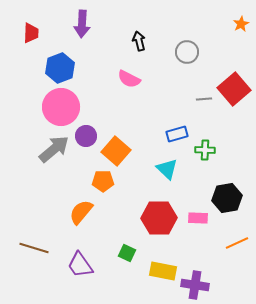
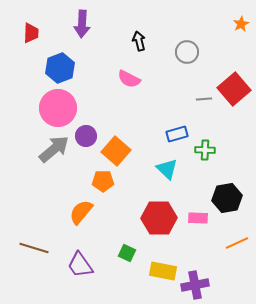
pink circle: moved 3 px left, 1 px down
purple cross: rotated 20 degrees counterclockwise
